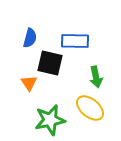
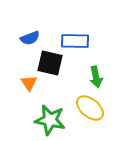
blue semicircle: rotated 54 degrees clockwise
green star: rotated 24 degrees clockwise
